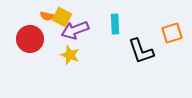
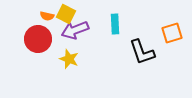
yellow square: moved 4 px right, 3 px up
red circle: moved 8 px right
black L-shape: moved 1 px right, 1 px down
yellow star: moved 1 px left, 4 px down
